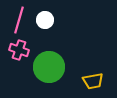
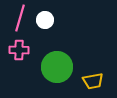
pink line: moved 1 px right, 2 px up
pink cross: rotated 18 degrees counterclockwise
green circle: moved 8 px right
